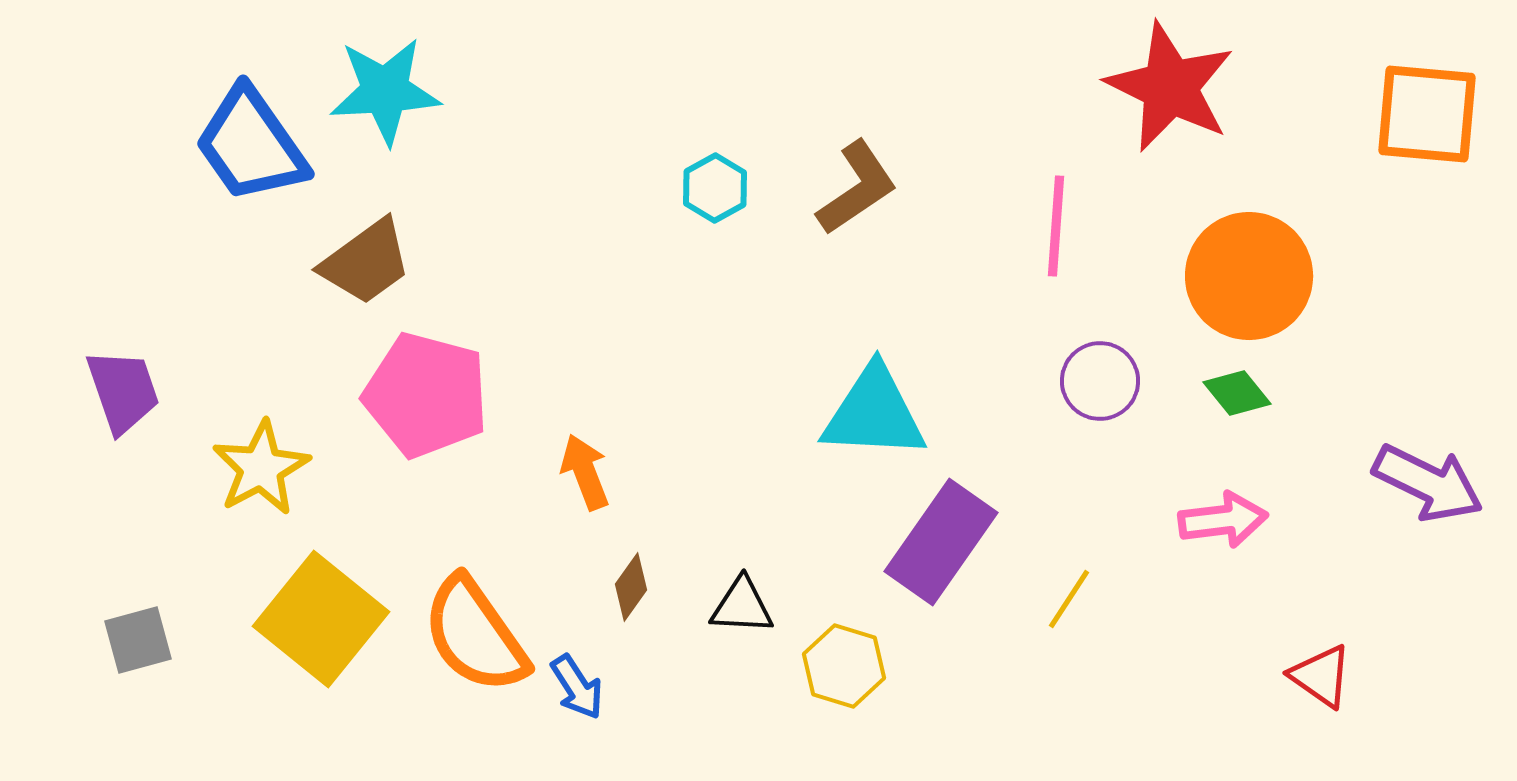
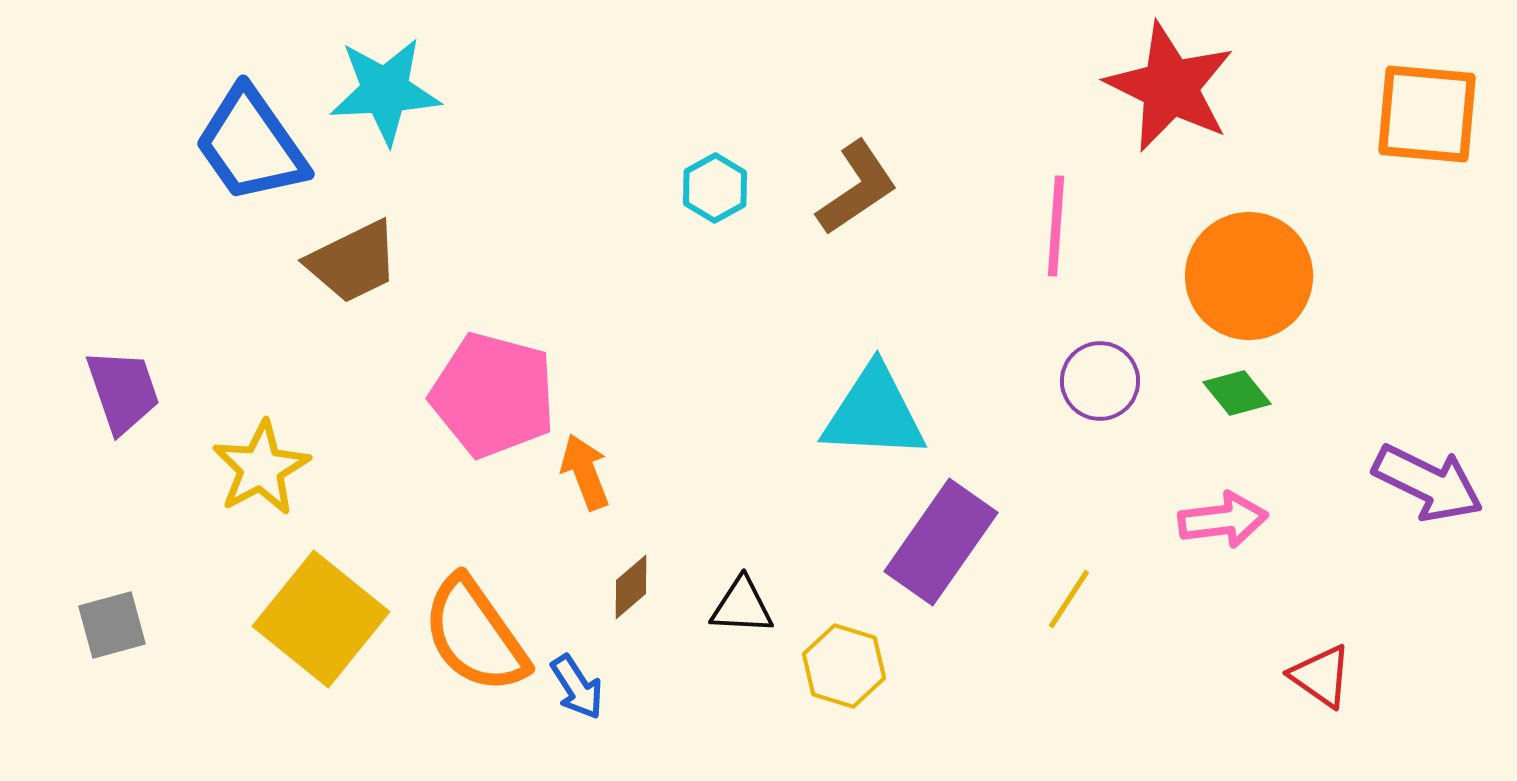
brown trapezoid: moved 13 px left; rotated 10 degrees clockwise
pink pentagon: moved 67 px right
brown diamond: rotated 14 degrees clockwise
gray square: moved 26 px left, 15 px up
